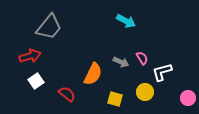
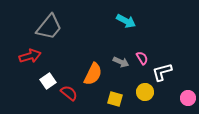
white square: moved 12 px right
red semicircle: moved 2 px right, 1 px up
